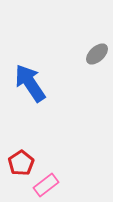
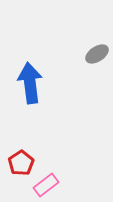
gray ellipse: rotated 10 degrees clockwise
blue arrow: rotated 27 degrees clockwise
